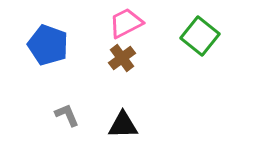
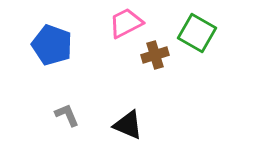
green square: moved 3 px left, 3 px up; rotated 9 degrees counterclockwise
blue pentagon: moved 4 px right
brown cross: moved 33 px right, 3 px up; rotated 20 degrees clockwise
black triangle: moved 5 px right; rotated 24 degrees clockwise
